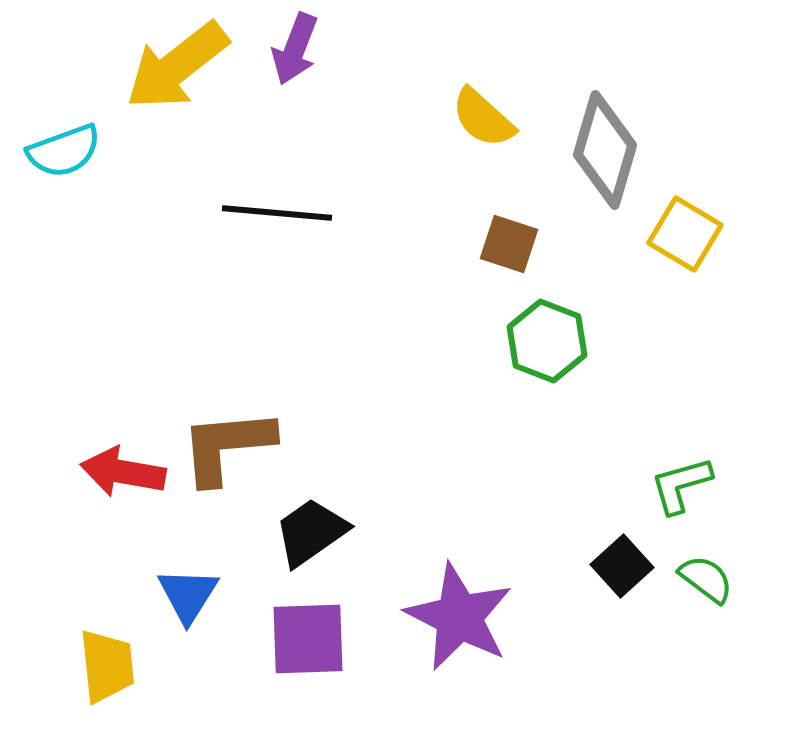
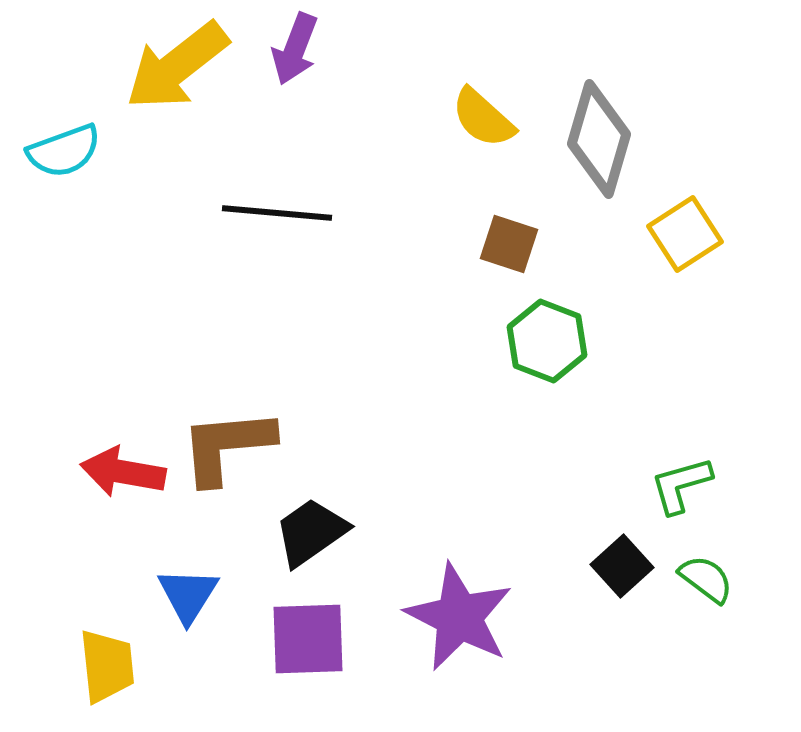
gray diamond: moved 6 px left, 11 px up
yellow square: rotated 26 degrees clockwise
